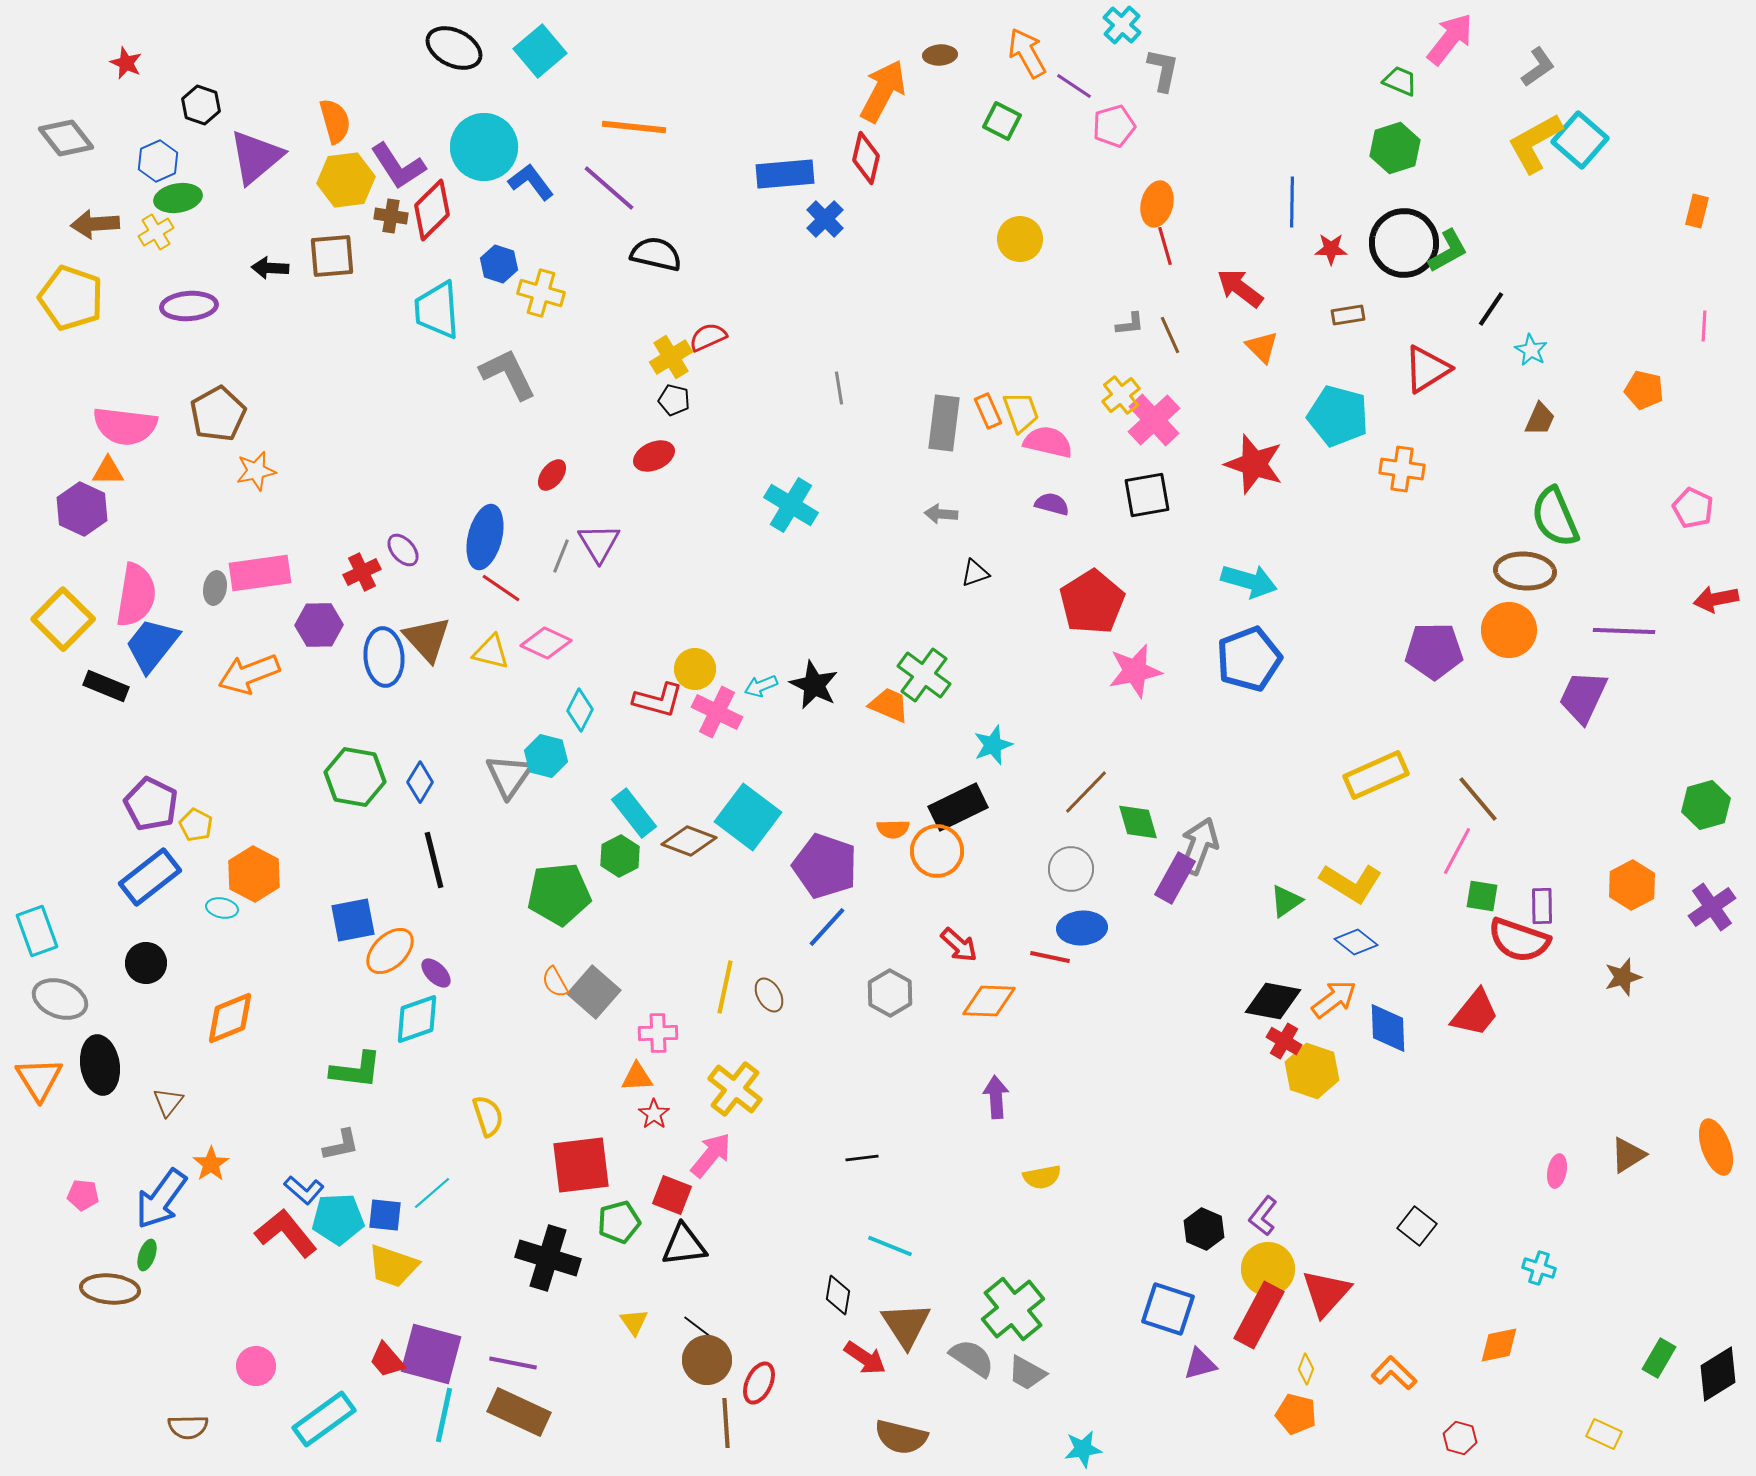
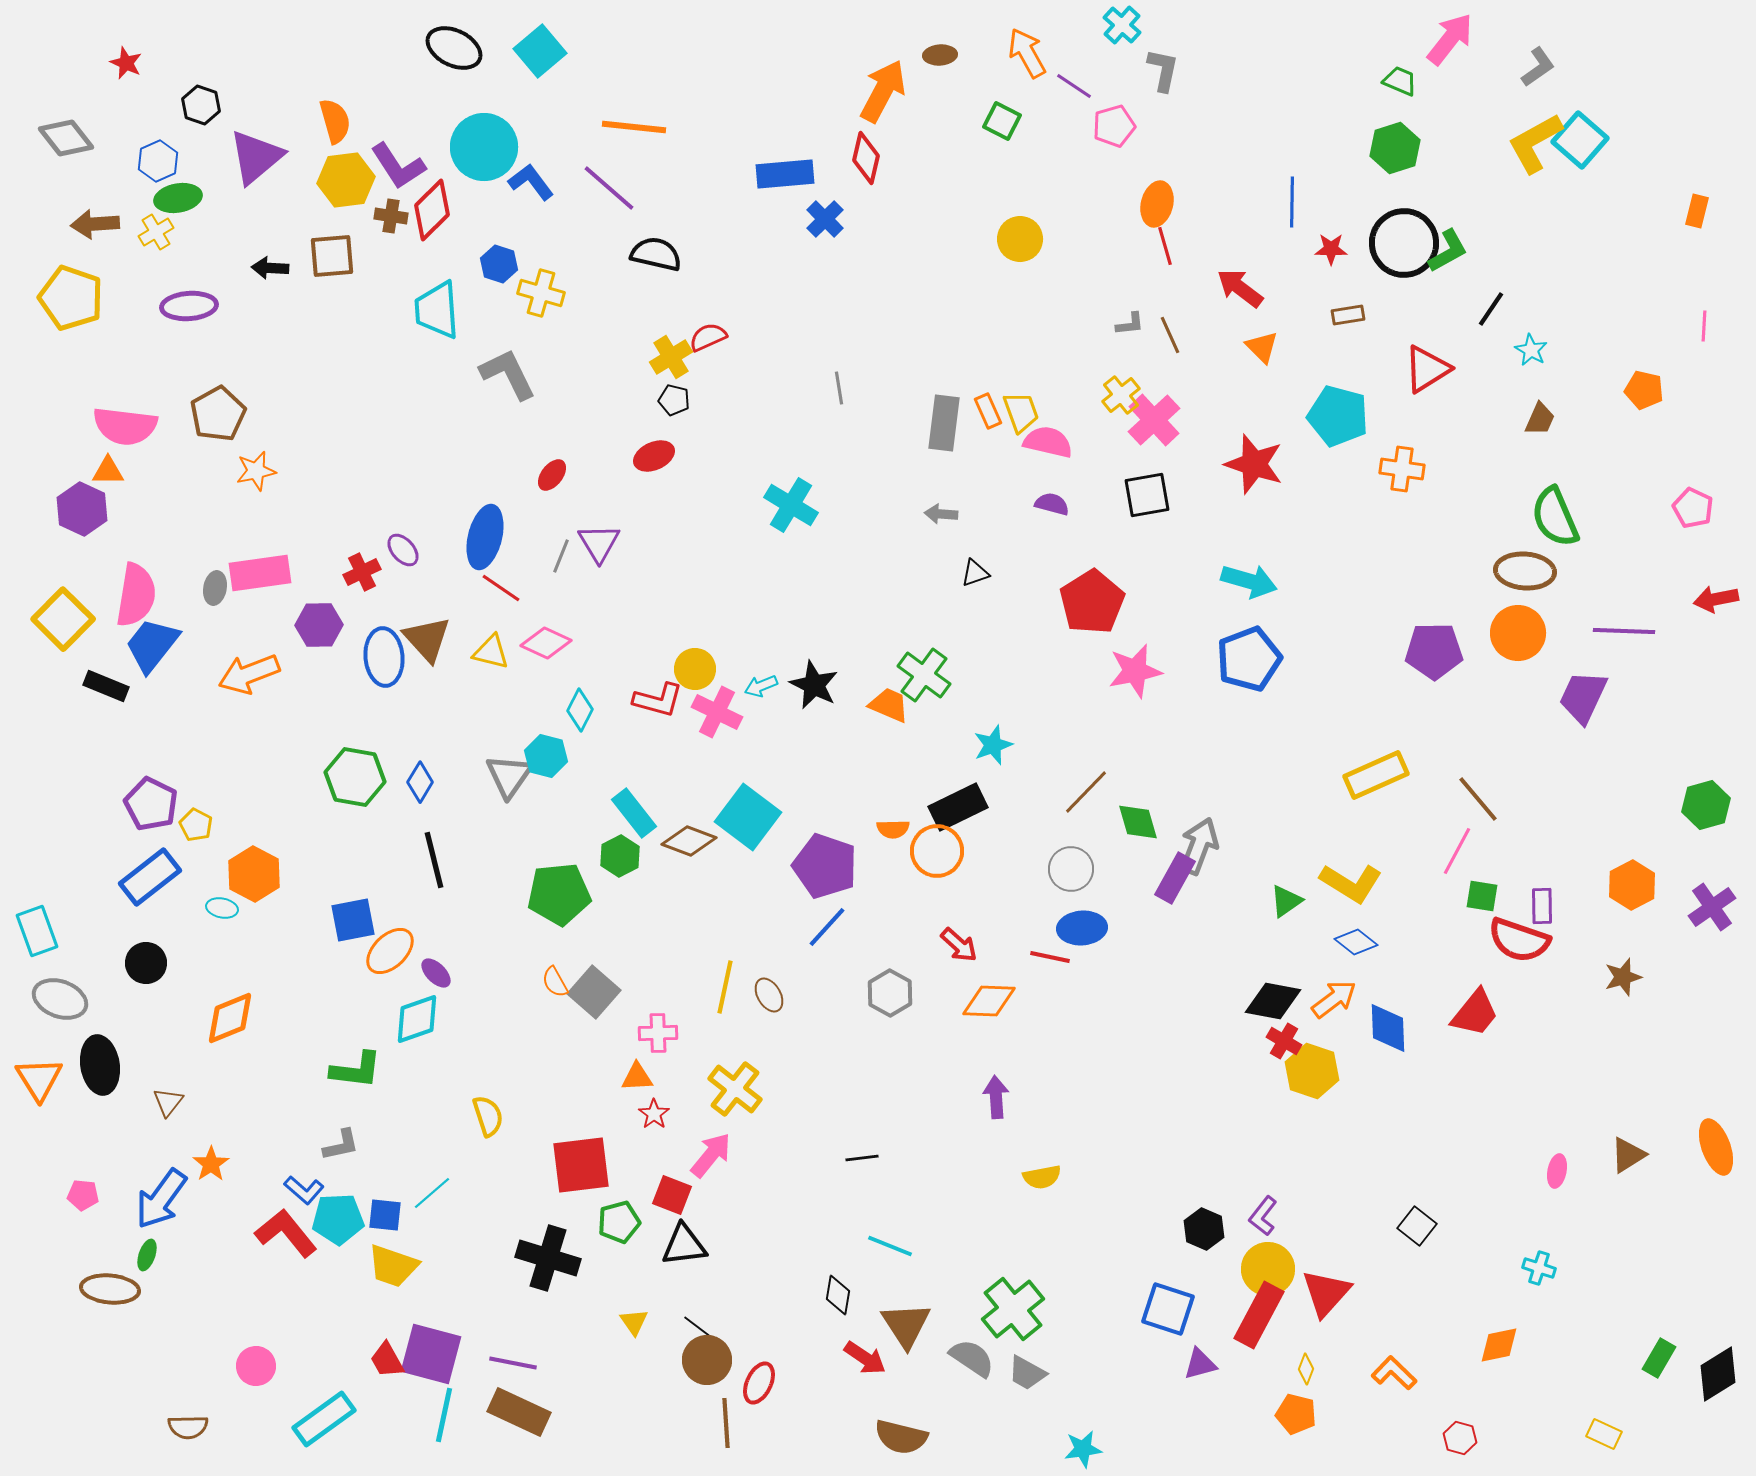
orange circle at (1509, 630): moved 9 px right, 3 px down
red trapezoid at (387, 1360): rotated 12 degrees clockwise
